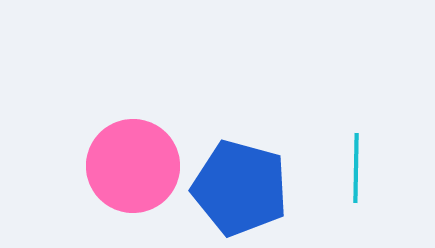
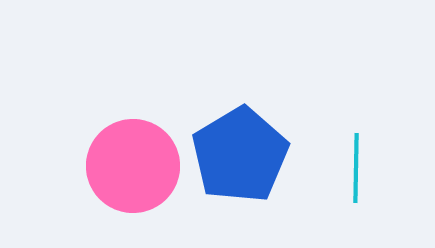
blue pentagon: moved 33 px up; rotated 26 degrees clockwise
